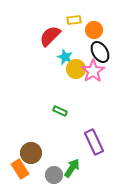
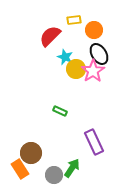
black ellipse: moved 1 px left, 2 px down
